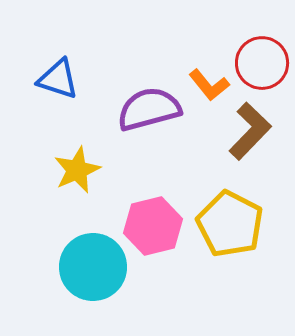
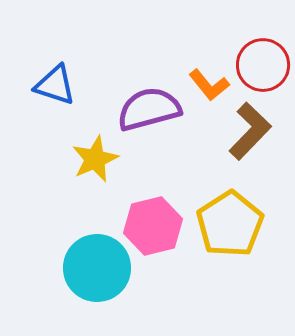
red circle: moved 1 px right, 2 px down
blue triangle: moved 3 px left, 6 px down
yellow star: moved 18 px right, 11 px up
yellow pentagon: rotated 12 degrees clockwise
cyan circle: moved 4 px right, 1 px down
